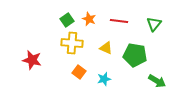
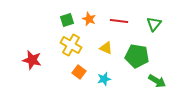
green square: rotated 16 degrees clockwise
yellow cross: moved 1 px left, 2 px down; rotated 25 degrees clockwise
green pentagon: moved 2 px right, 1 px down
